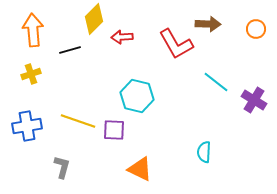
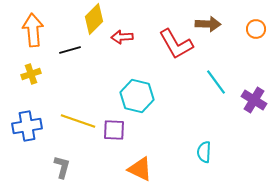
cyan line: rotated 16 degrees clockwise
